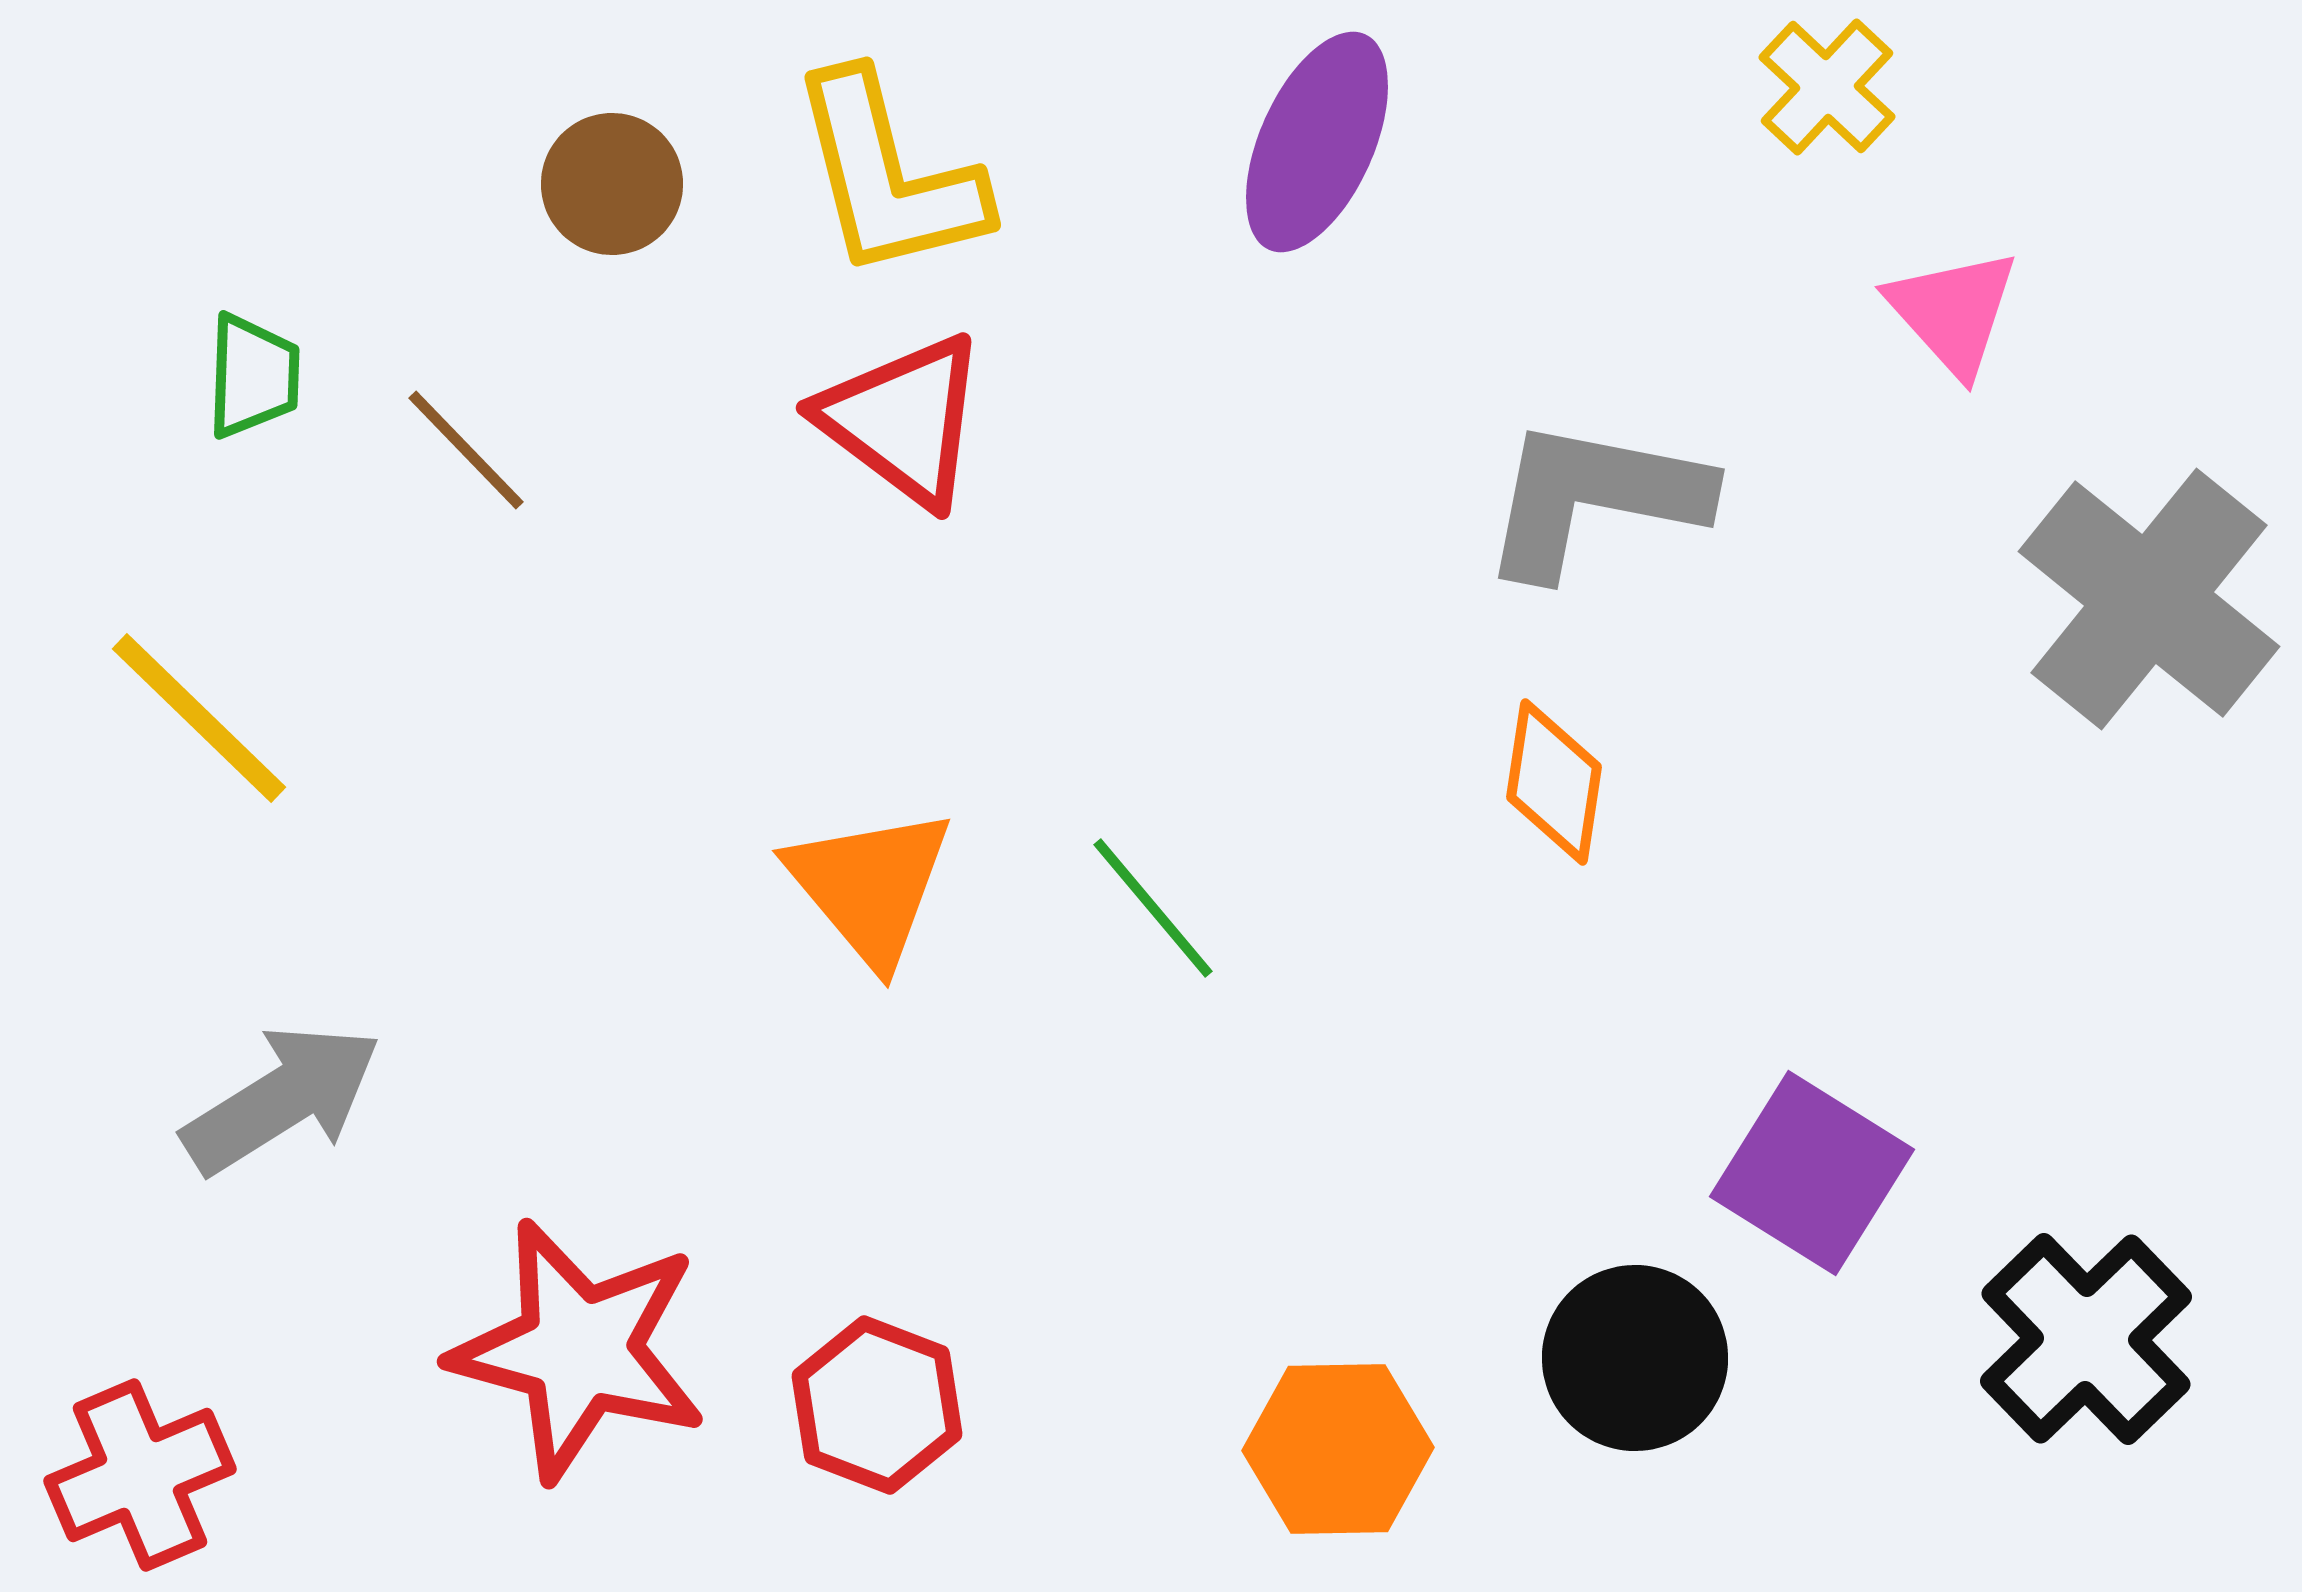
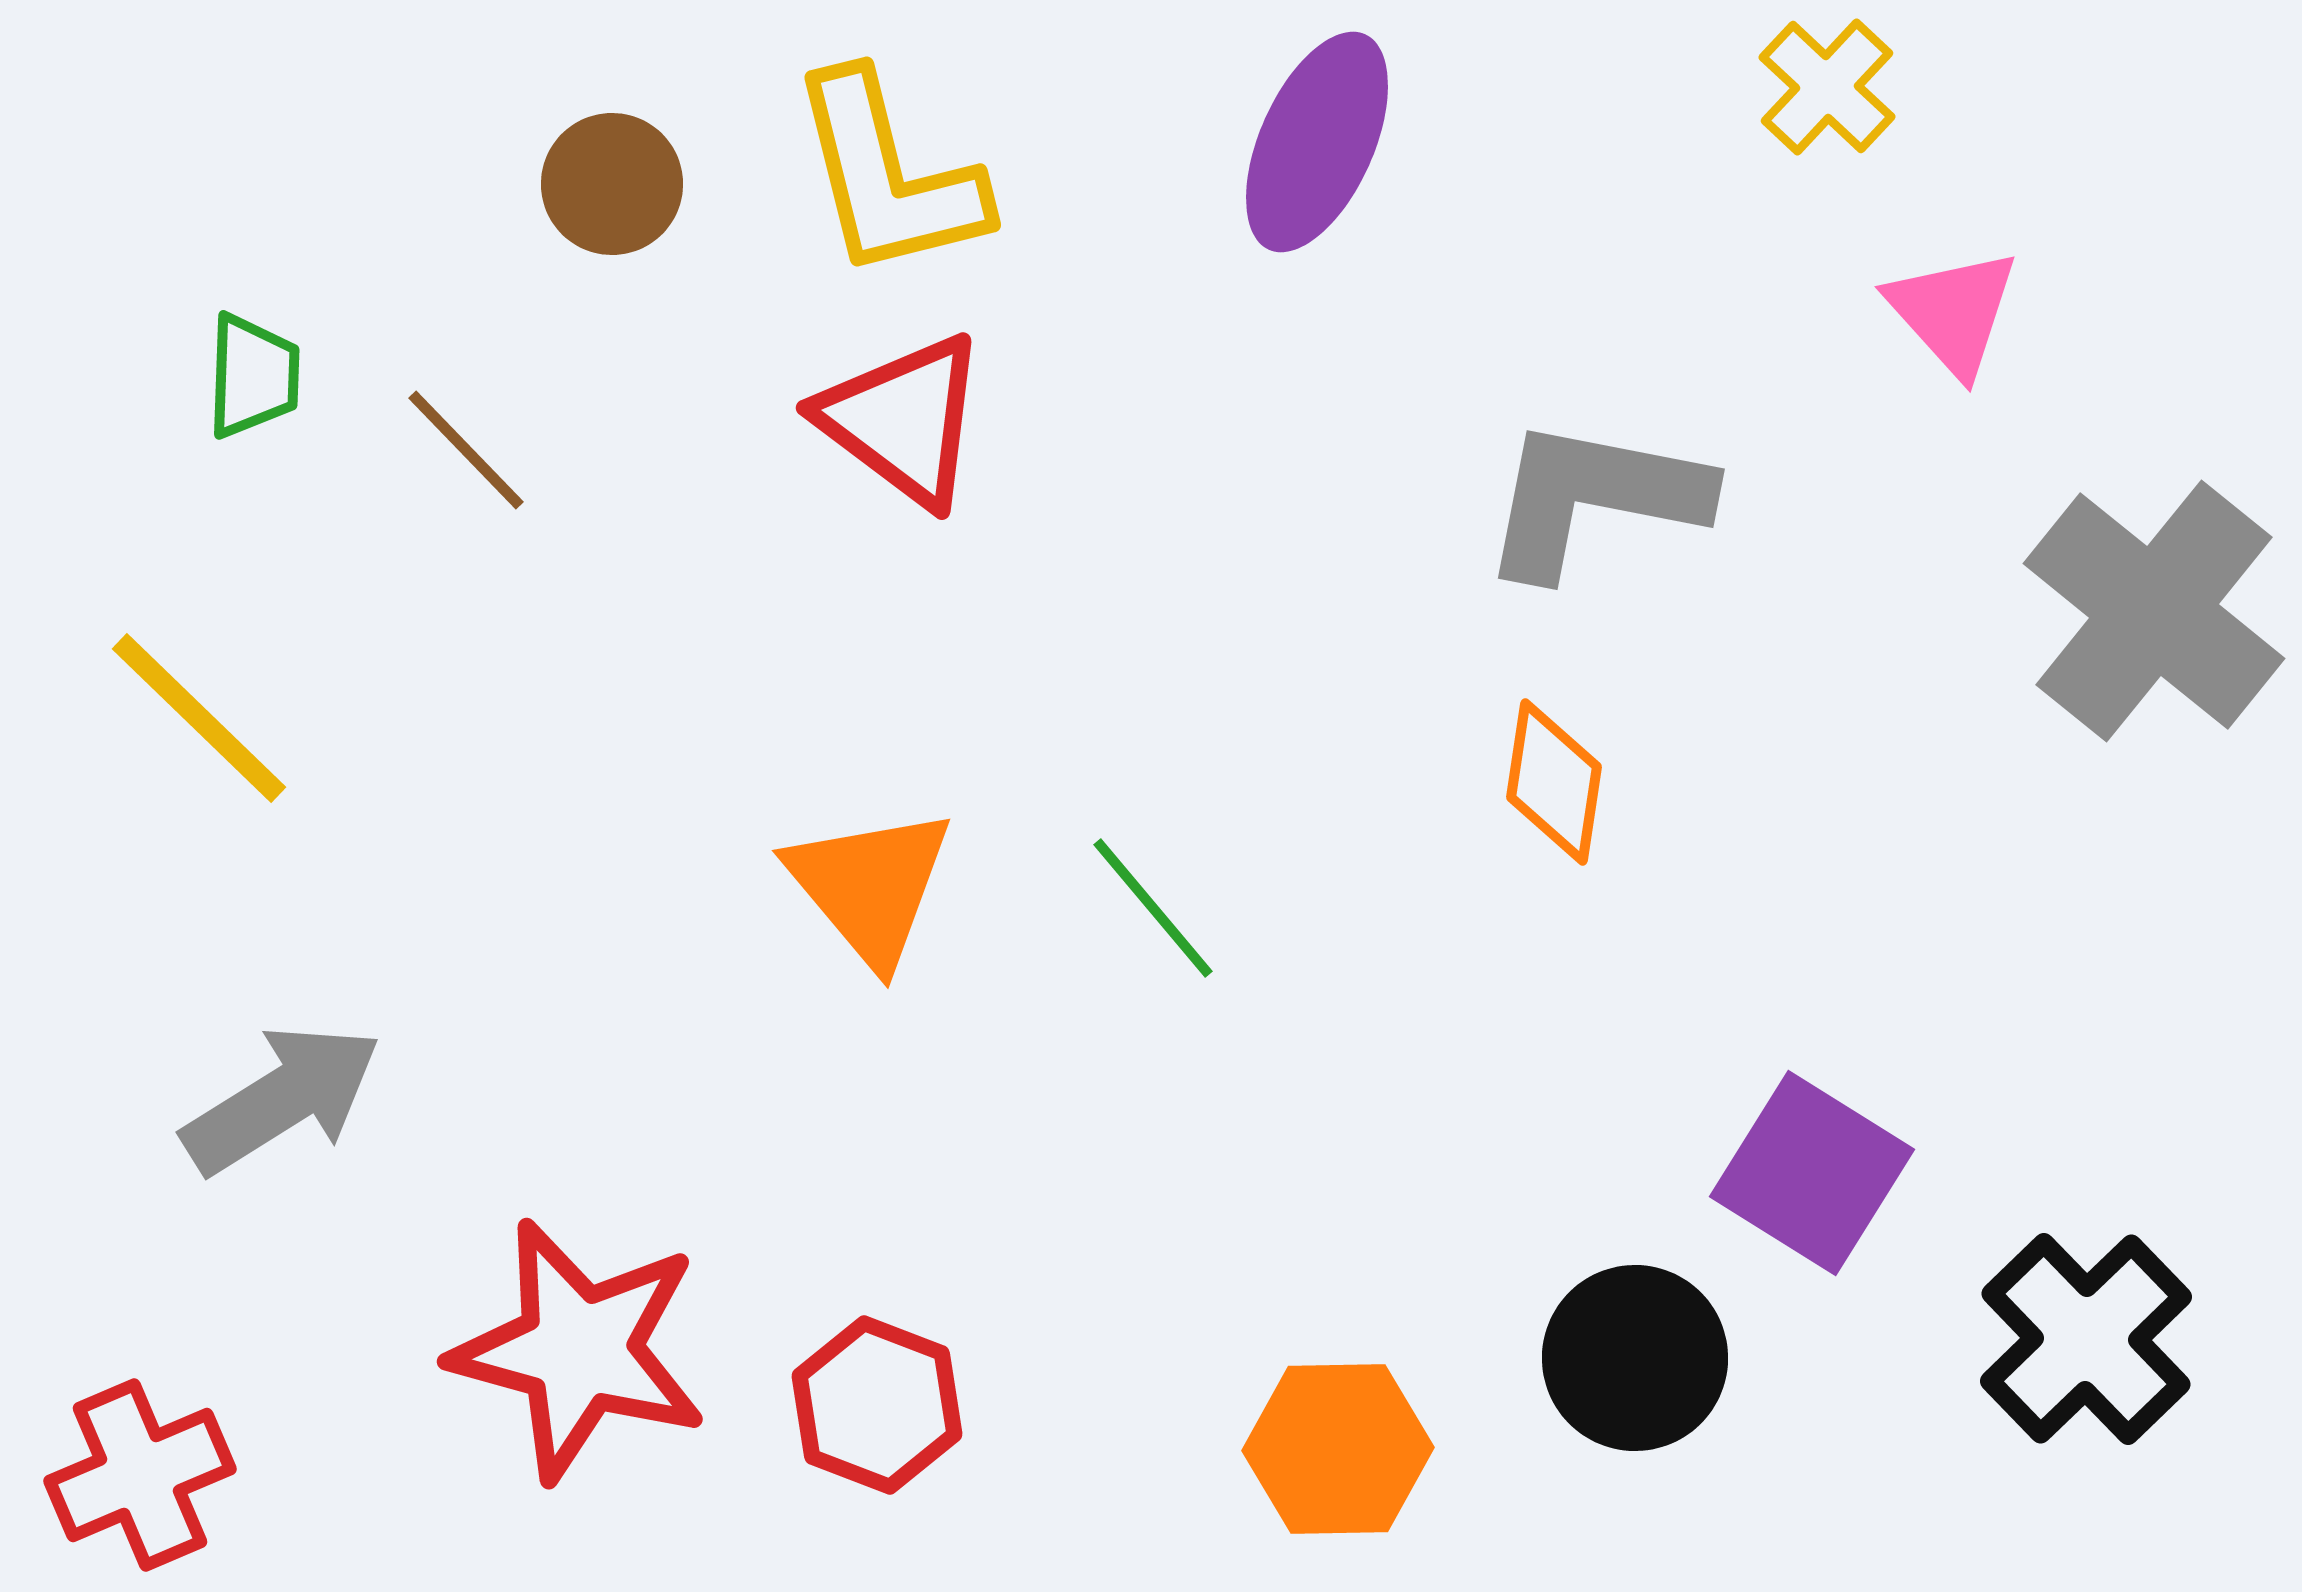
gray cross: moved 5 px right, 12 px down
